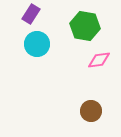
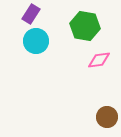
cyan circle: moved 1 px left, 3 px up
brown circle: moved 16 px right, 6 px down
